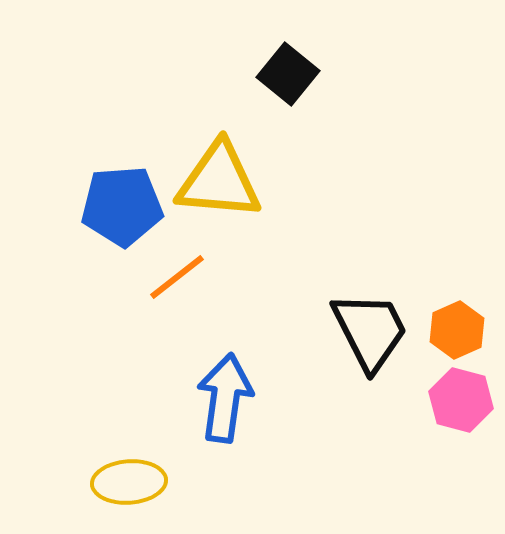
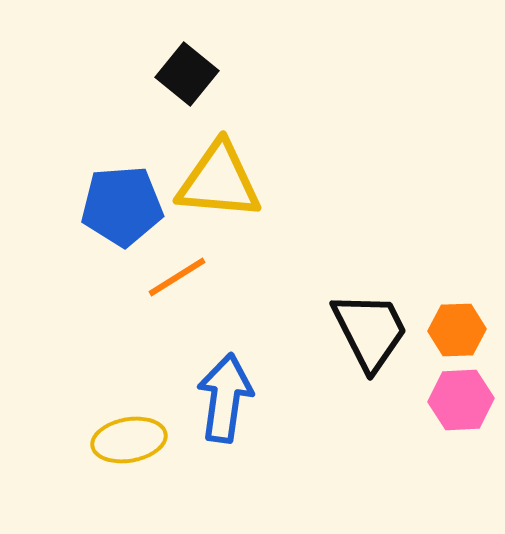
black square: moved 101 px left
orange line: rotated 6 degrees clockwise
orange hexagon: rotated 22 degrees clockwise
pink hexagon: rotated 18 degrees counterclockwise
yellow ellipse: moved 42 px up; rotated 6 degrees counterclockwise
